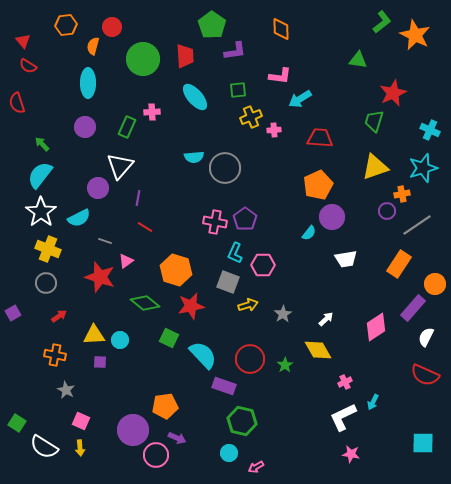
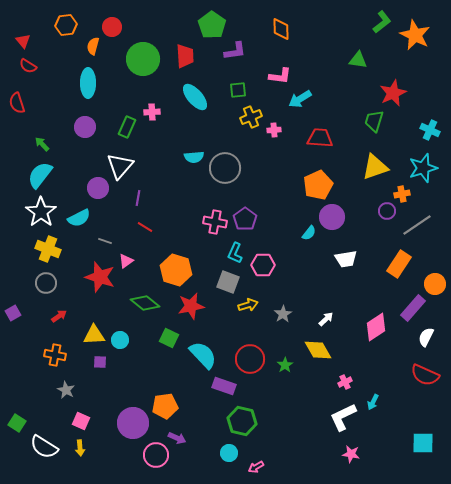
purple circle at (133, 430): moved 7 px up
